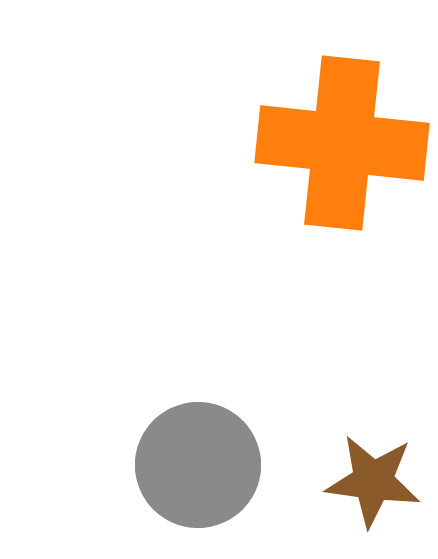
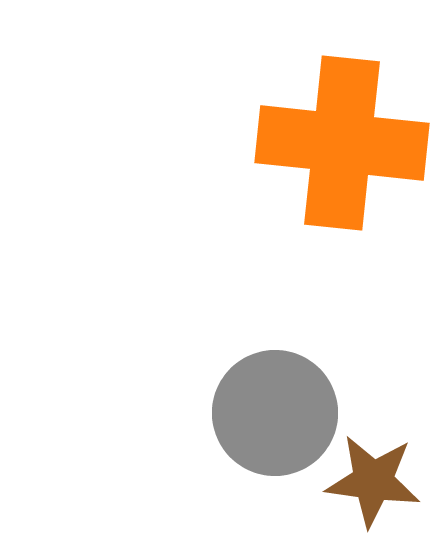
gray circle: moved 77 px right, 52 px up
